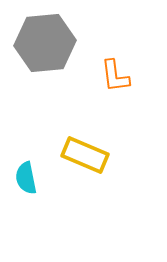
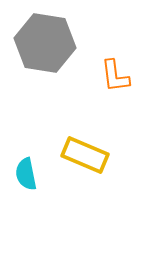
gray hexagon: rotated 14 degrees clockwise
cyan semicircle: moved 4 px up
